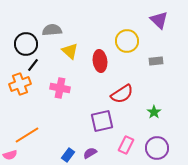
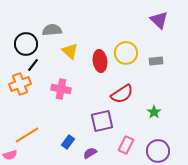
yellow circle: moved 1 px left, 12 px down
pink cross: moved 1 px right, 1 px down
purple circle: moved 1 px right, 3 px down
blue rectangle: moved 13 px up
